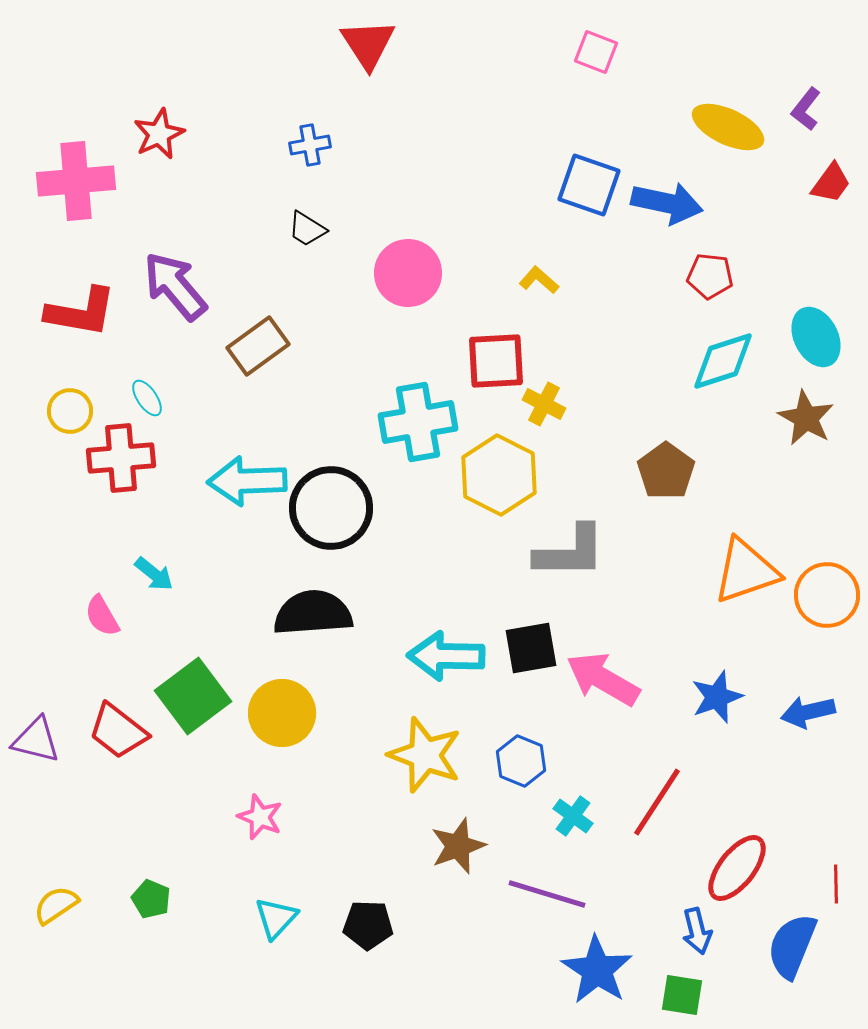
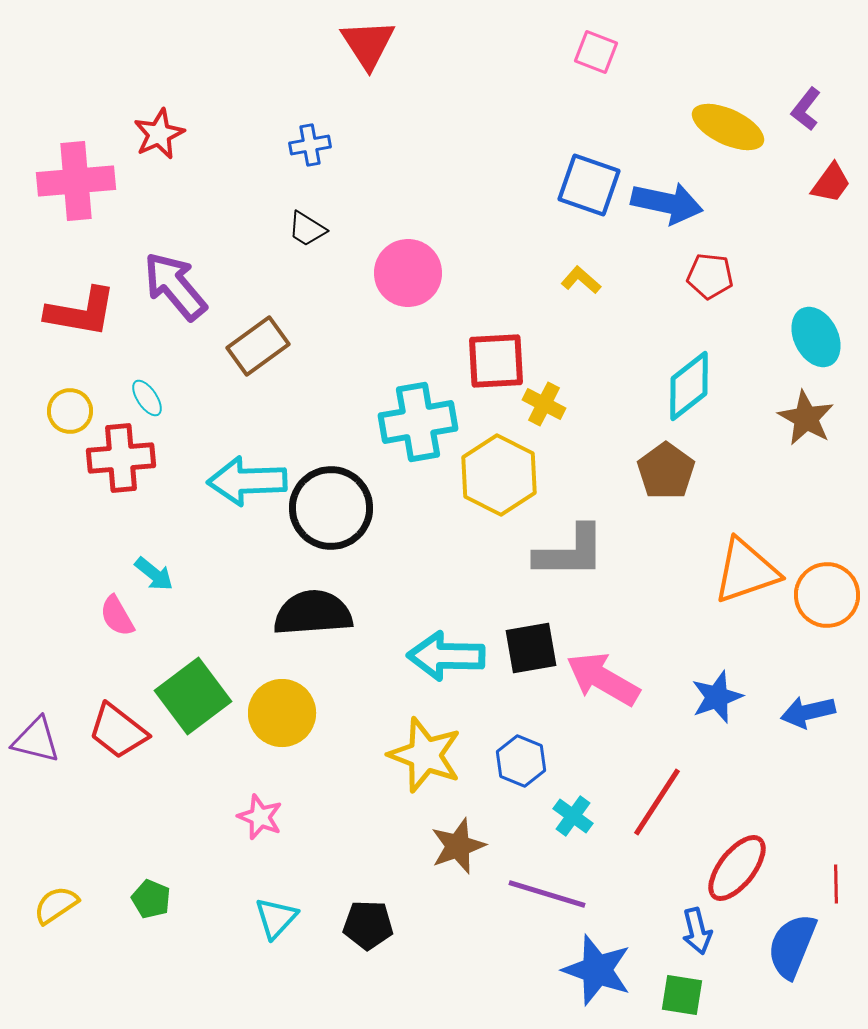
yellow L-shape at (539, 280): moved 42 px right
cyan diamond at (723, 361): moved 34 px left, 25 px down; rotated 20 degrees counterclockwise
pink semicircle at (102, 616): moved 15 px right
blue star at (597, 970): rotated 14 degrees counterclockwise
